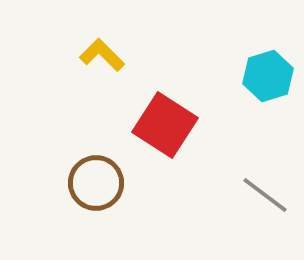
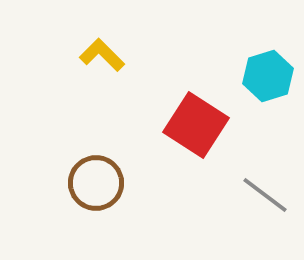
red square: moved 31 px right
